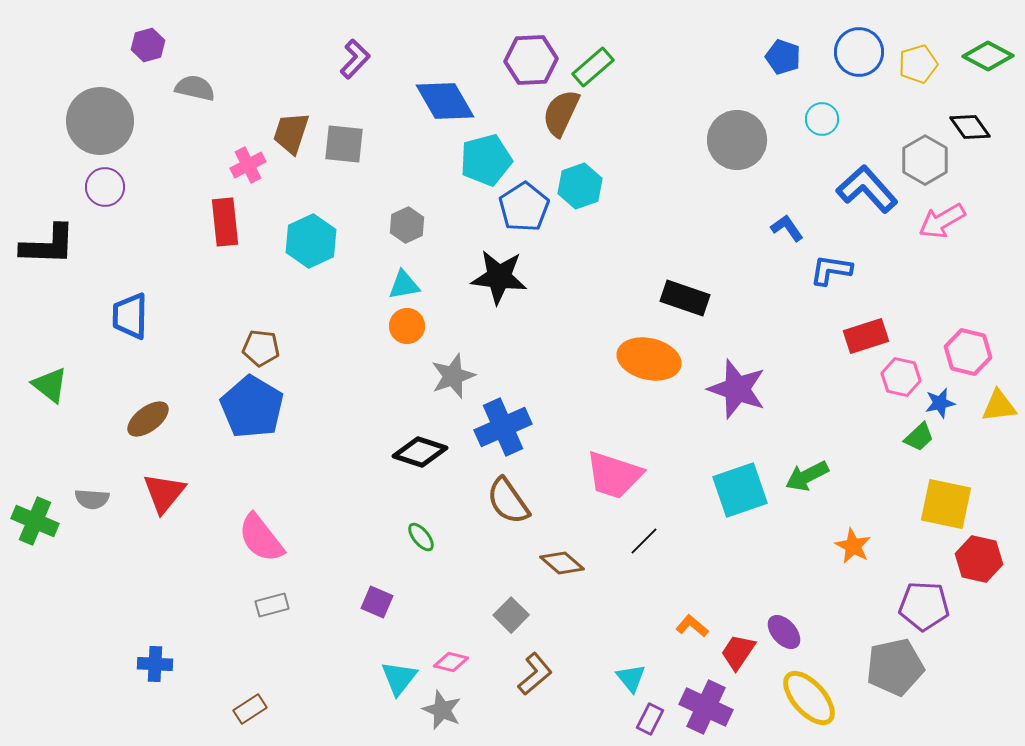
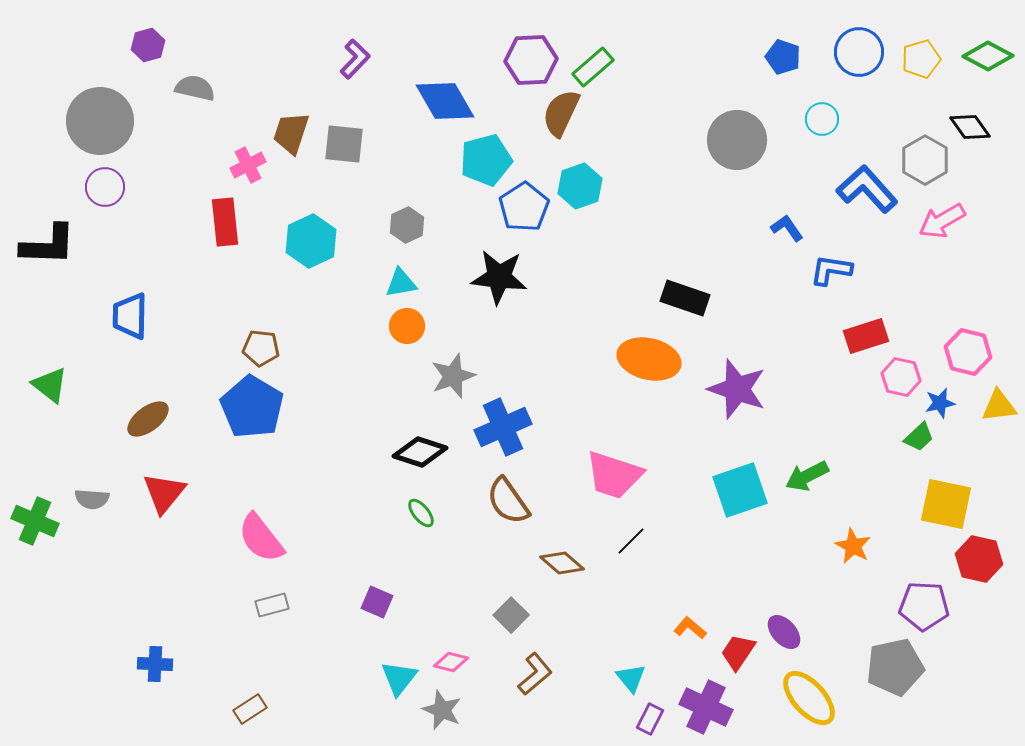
yellow pentagon at (918, 64): moved 3 px right, 5 px up
cyan triangle at (404, 285): moved 3 px left, 2 px up
green ellipse at (421, 537): moved 24 px up
black line at (644, 541): moved 13 px left
orange L-shape at (692, 626): moved 2 px left, 2 px down
